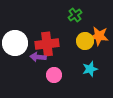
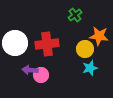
yellow circle: moved 8 px down
purple arrow: moved 8 px left, 13 px down
cyan star: moved 1 px up
pink circle: moved 13 px left
